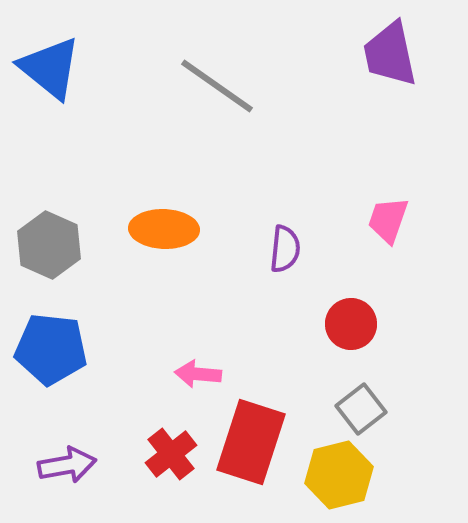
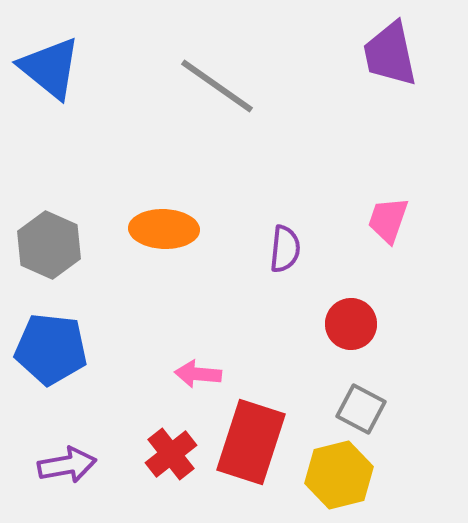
gray square: rotated 24 degrees counterclockwise
